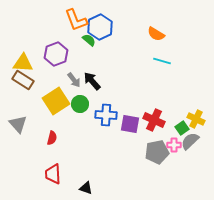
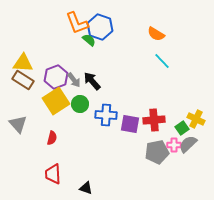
orange L-shape: moved 1 px right, 3 px down
blue hexagon: rotated 15 degrees counterclockwise
purple hexagon: moved 23 px down
cyan line: rotated 30 degrees clockwise
red cross: rotated 30 degrees counterclockwise
gray semicircle: moved 2 px left, 3 px down
